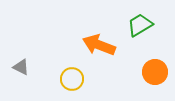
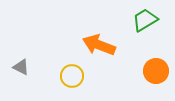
green trapezoid: moved 5 px right, 5 px up
orange circle: moved 1 px right, 1 px up
yellow circle: moved 3 px up
